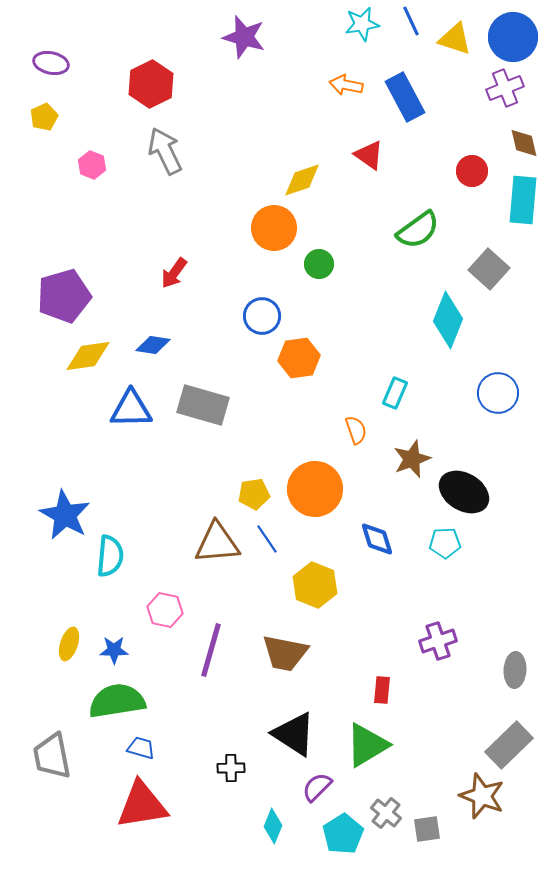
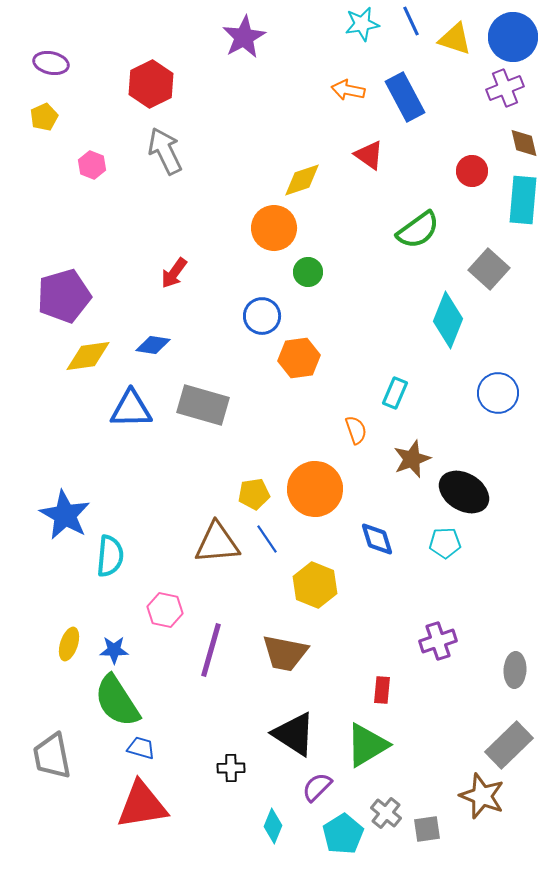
purple star at (244, 37): rotated 27 degrees clockwise
orange arrow at (346, 85): moved 2 px right, 5 px down
green circle at (319, 264): moved 11 px left, 8 px down
green semicircle at (117, 701): rotated 114 degrees counterclockwise
